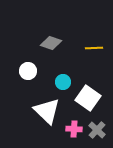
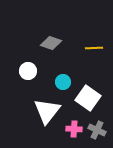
white triangle: rotated 24 degrees clockwise
gray cross: rotated 18 degrees counterclockwise
